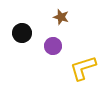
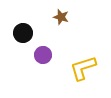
black circle: moved 1 px right
purple circle: moved 10 px left, 9 px down
